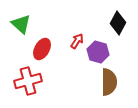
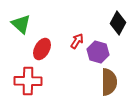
red cross: rotated 16 degrees clockwise
